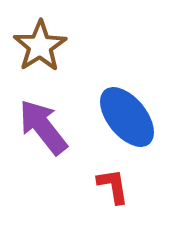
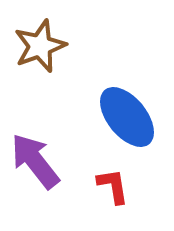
brown star: rotated 12 degrees clockwise
purple arrow: moved 8 px left, 34 px down
